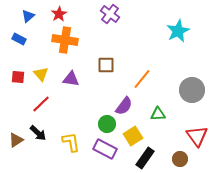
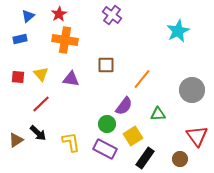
purple cross: moved 2 px right, 1 px down
blue rectangle: moved 1 px right; rotated 40 degrees counterclockwise
